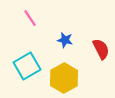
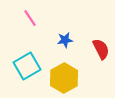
blue star: rotated 21 degrees counterclockwise
